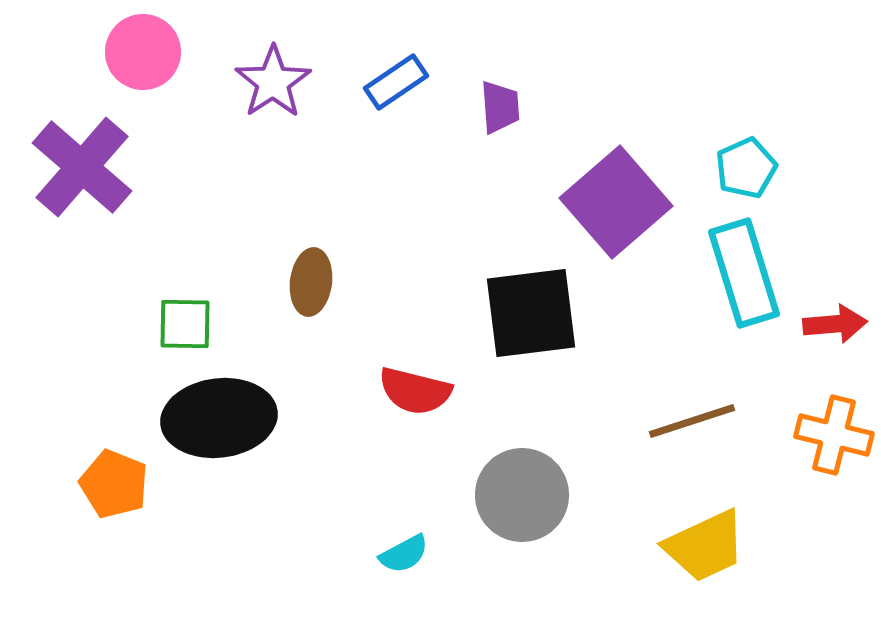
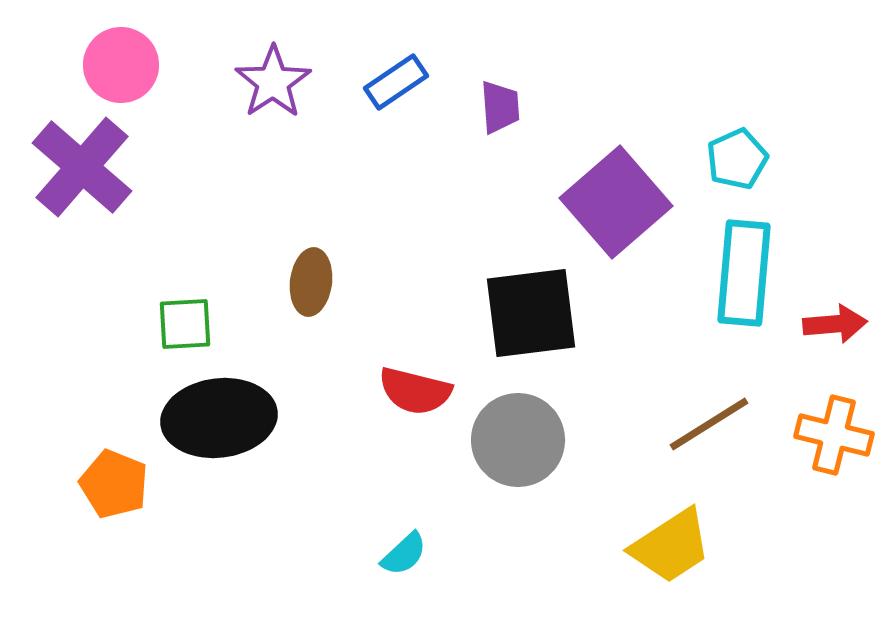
pink circle: moved 22 px left, 13 px down
cyan pentagon: moved 9 px left, 9 px up
cyan rectangle: rotated 22 degrees clockwise
green square: rotated 4 degrees counterclockwise
brown line: moved 17 px right, 3 px down; rotated 14 degrees counterclockwise
gray circle: moved 4 px left, 55 px up
yellow trapezoid: moved 34 px left; rotated 8 degrees counterclockwise
cyan semicircle: rotated 15 degrees counterclockwise
